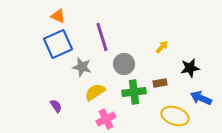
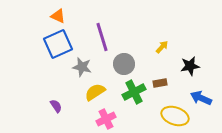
black star: moved 2 px up
green cross: rotated 20 degrees counterclockwise
